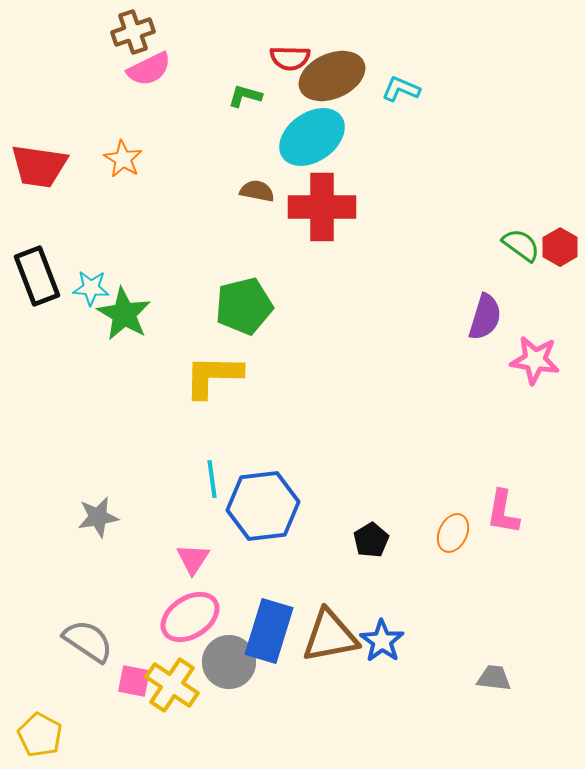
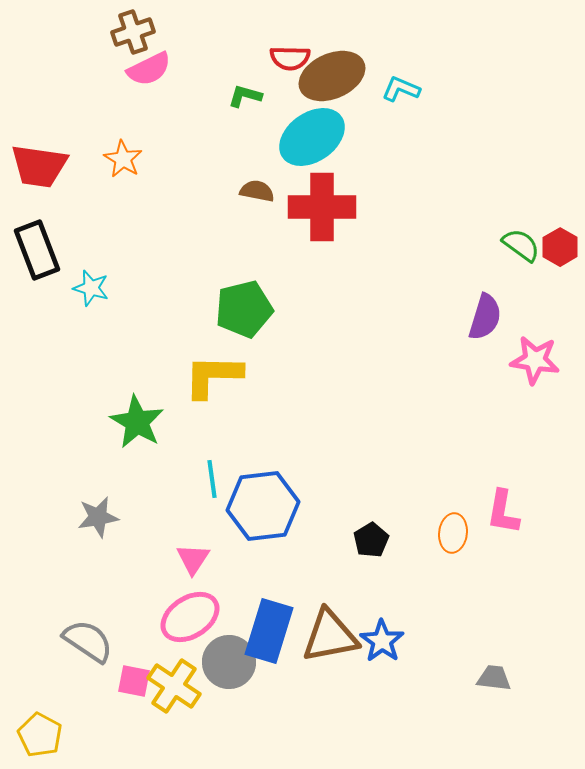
black rectangle: moved 26 px up
cyan star: rotated 12 degrees clockwise
green pentagon: moved 3 px down
green star: moved 13 px right, 108 px down
orange ellipse: rotated 18 degrees counterclockwise
yellow cross: moved 2 px right, 1 px down
